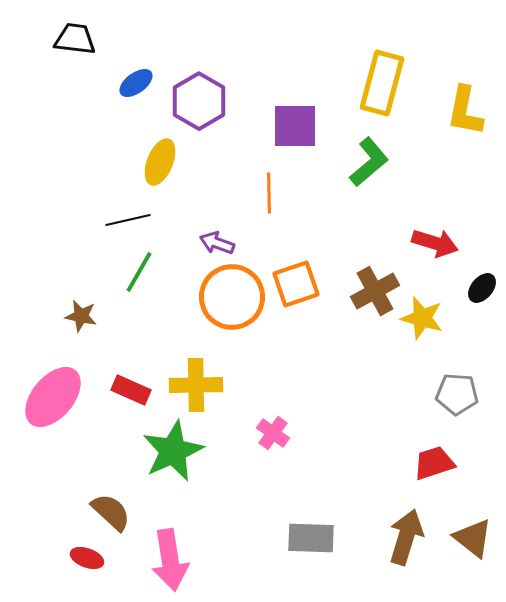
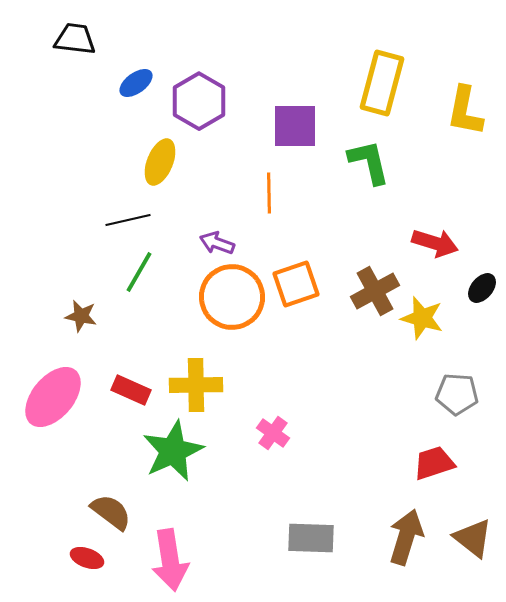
green L-shape: rotated 63 degrees counterclockwise
brown semicircle: rotated 6 degrees counterclockwise
